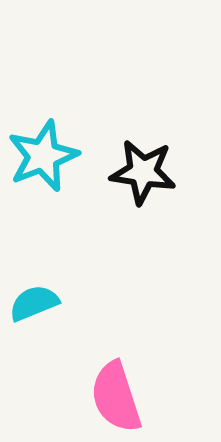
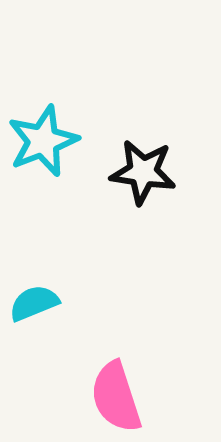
cyan star: moved 15 px up
